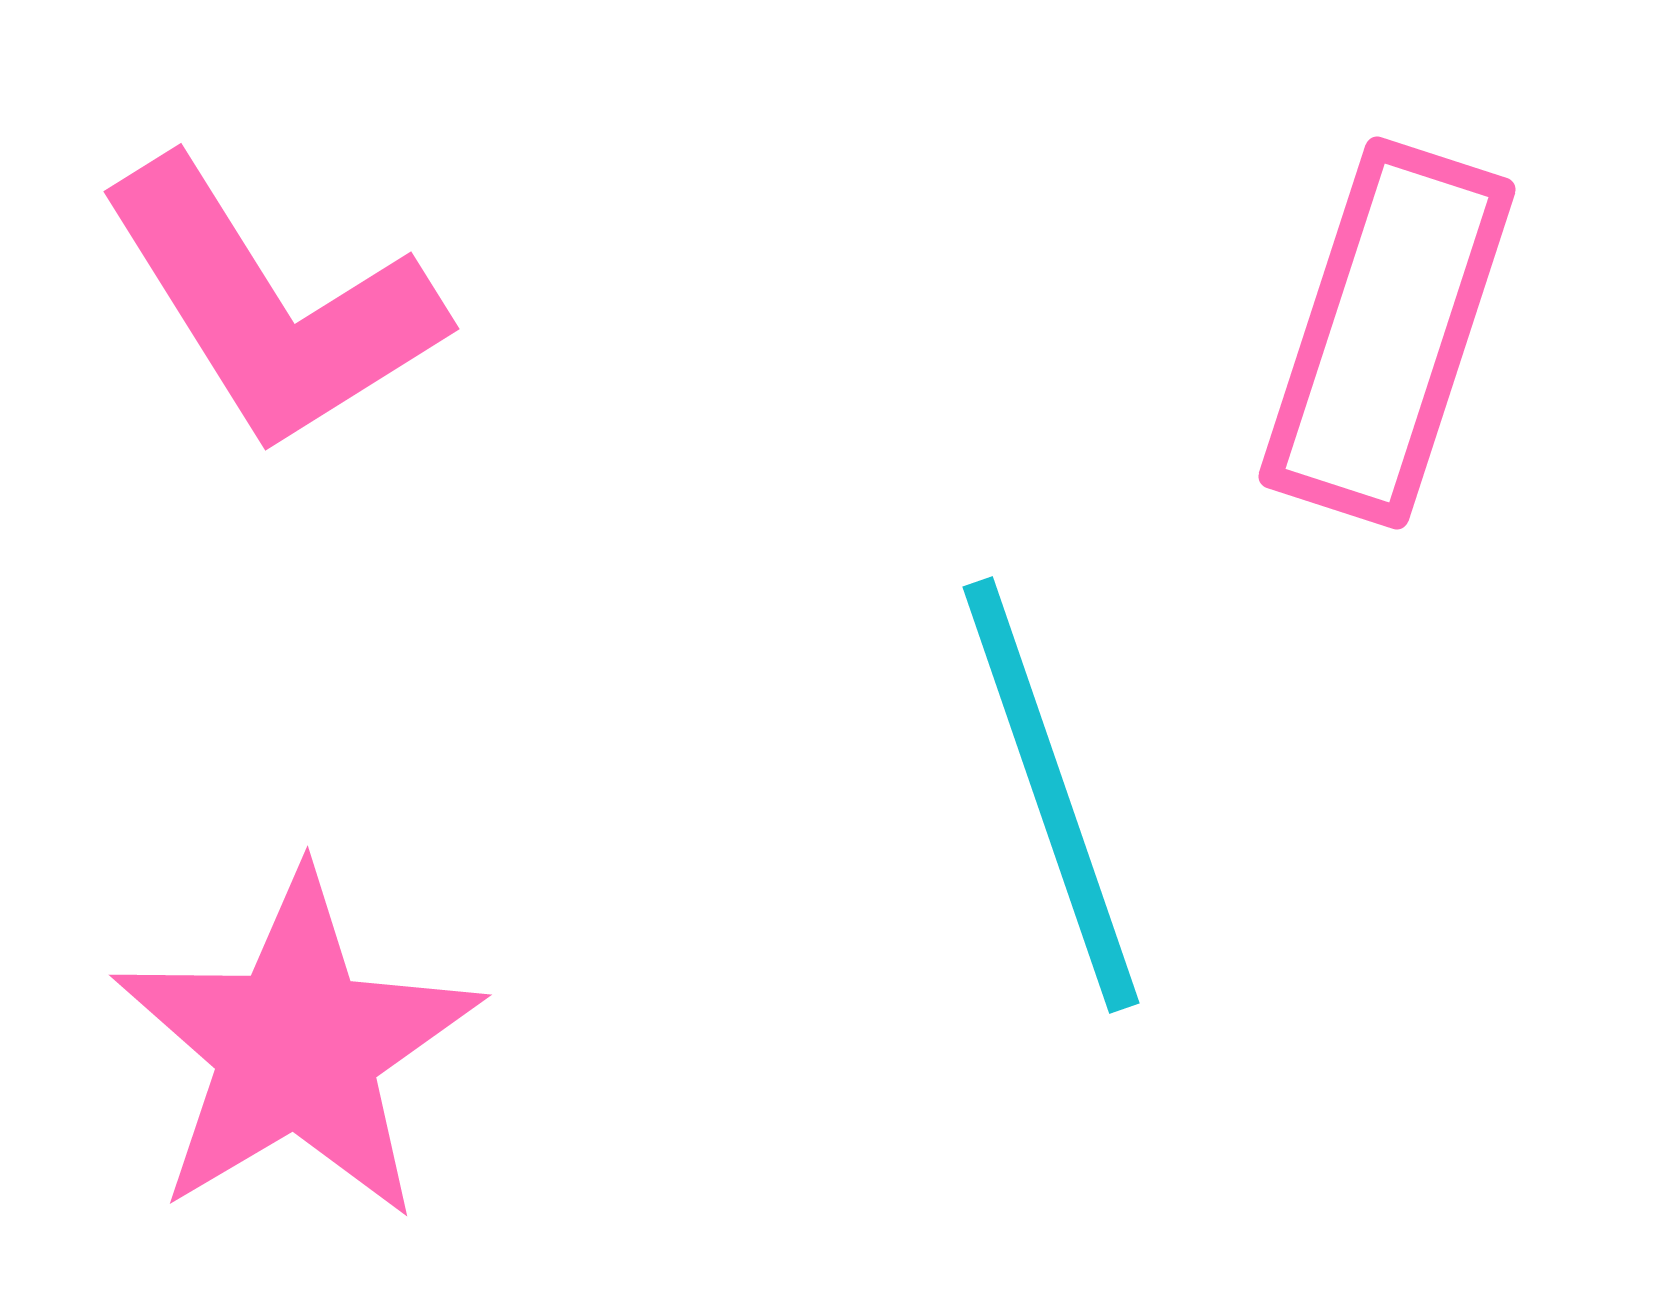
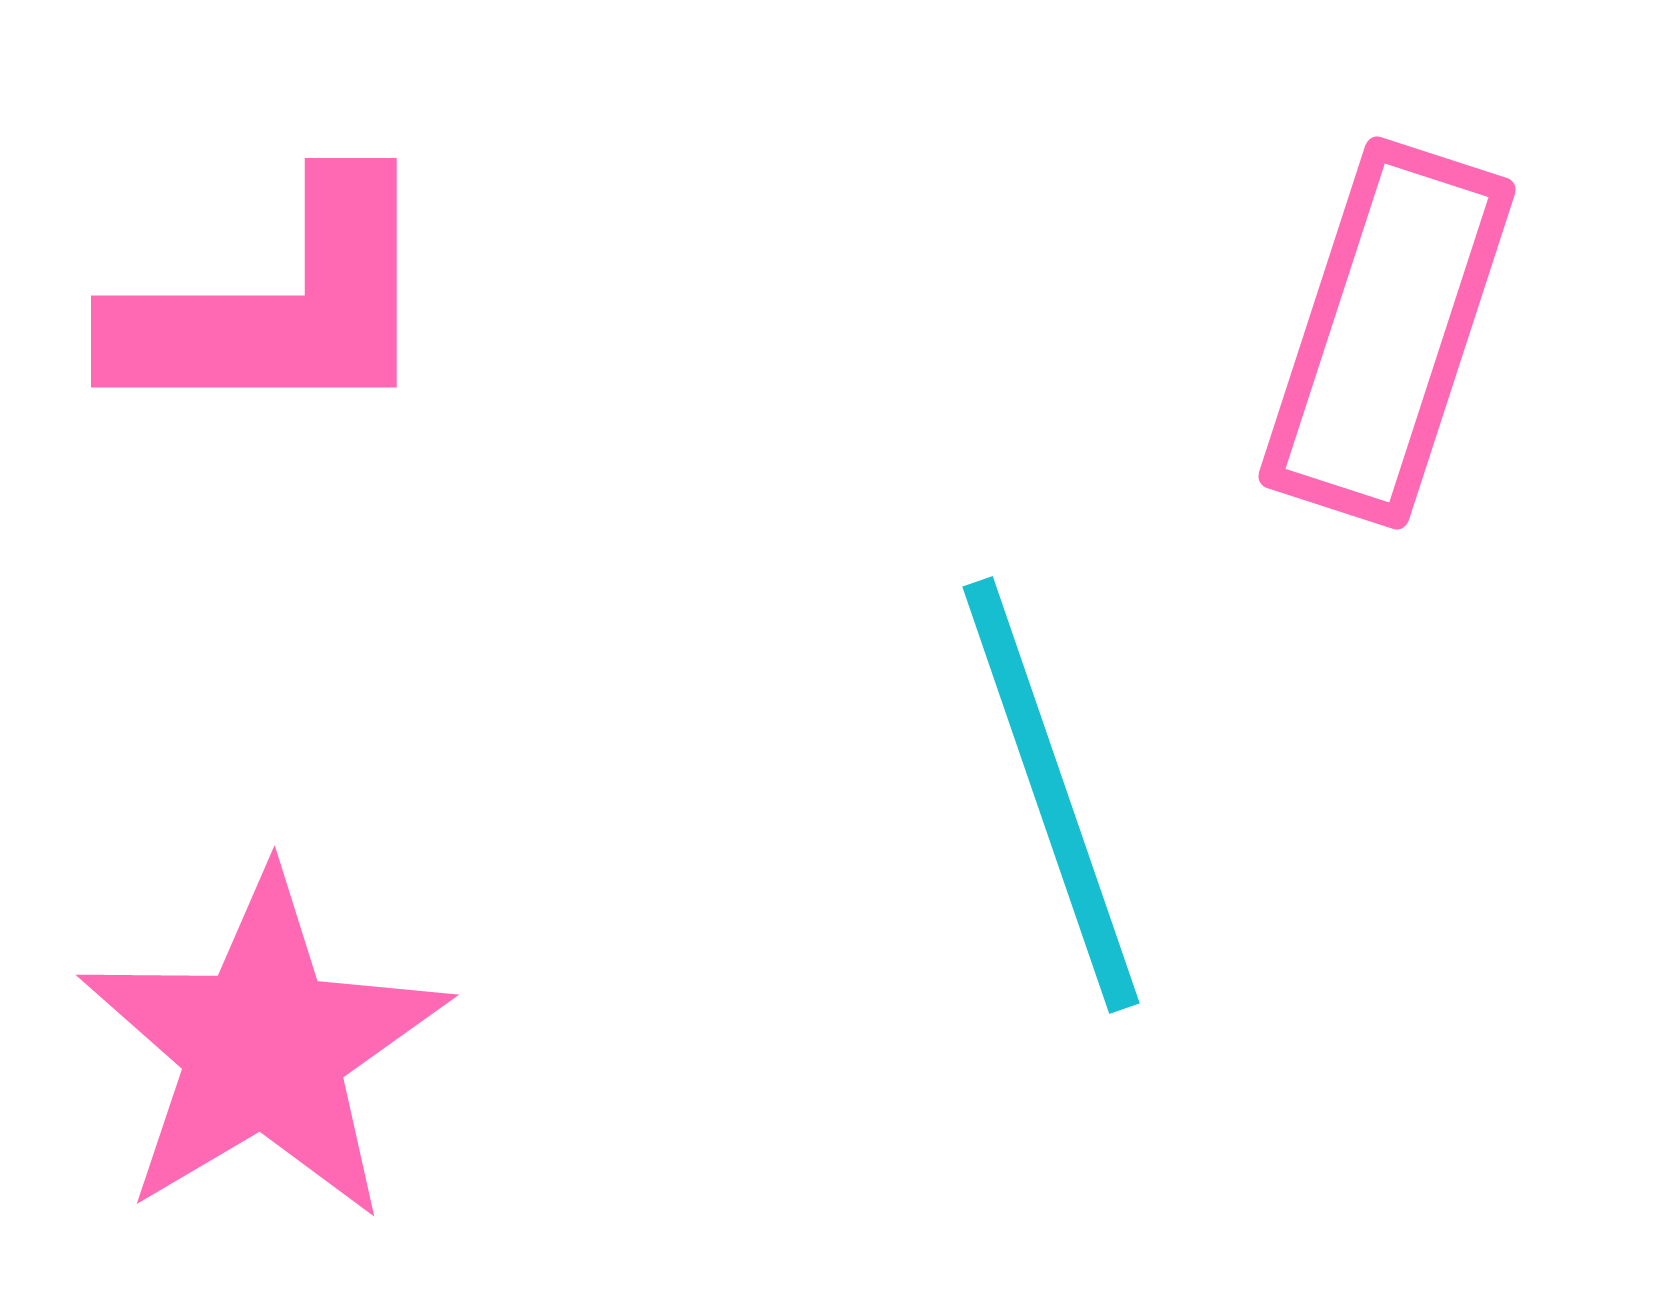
pink L-shape: moved 6 px right; rotated 58 degrees counterclockwise
pink star: moved 33 px left
